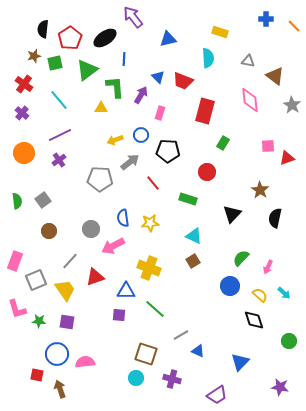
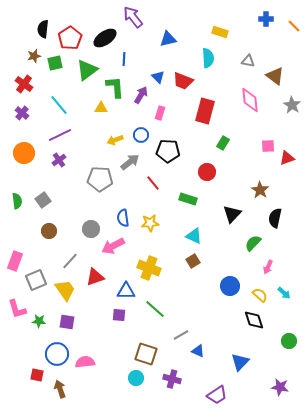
cyan line at (59, 100): moved 5 px down
green semicircle at (241, 258): moved 12 px right, 15 px up
